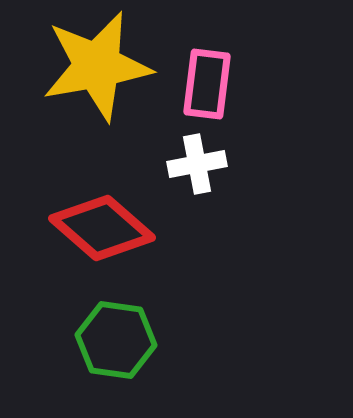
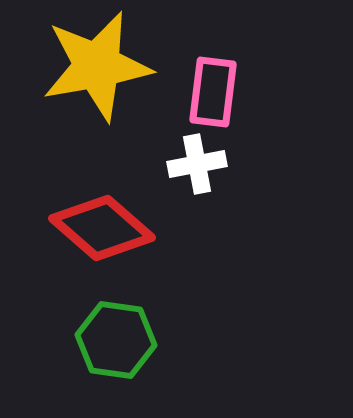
pink rectangle: moved 6 px right, 8 px down
